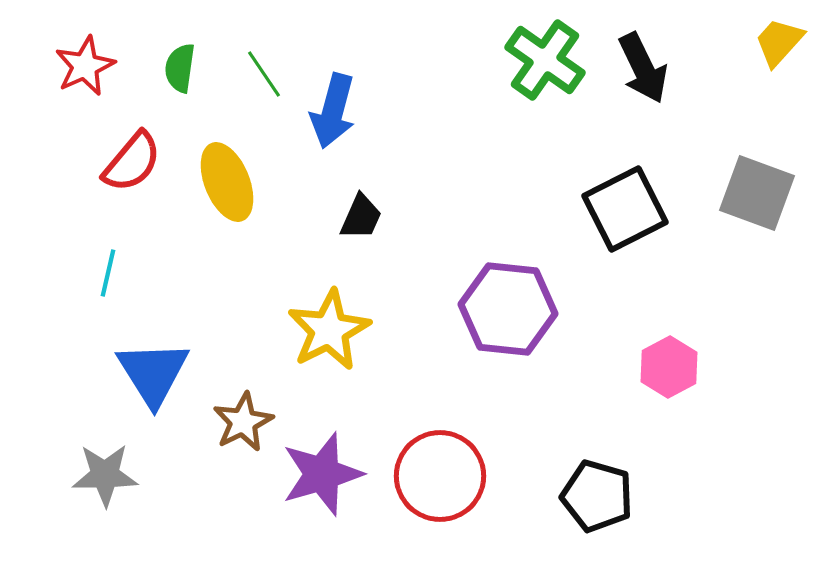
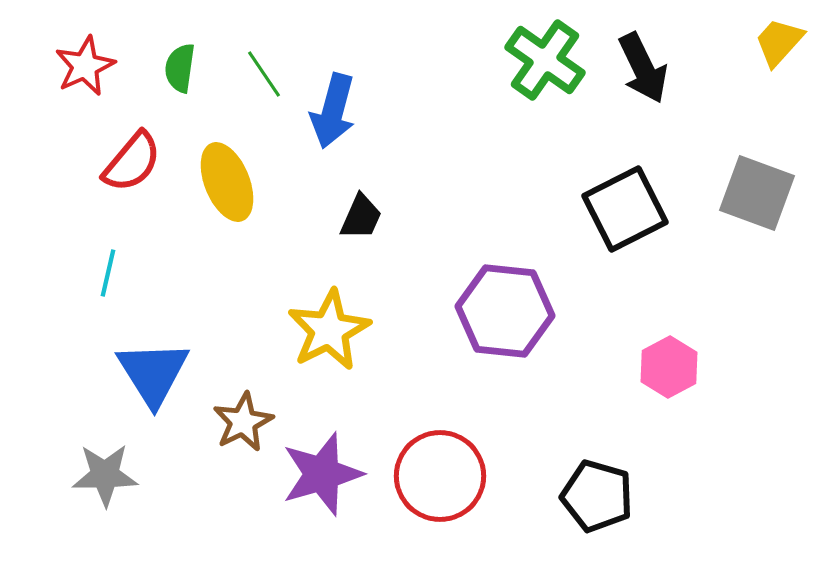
purple hexagon: moved 3 px left, 2 px down
